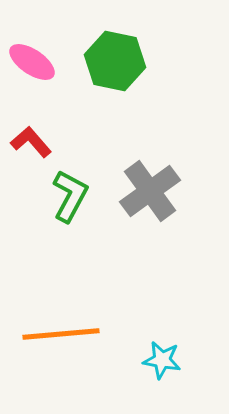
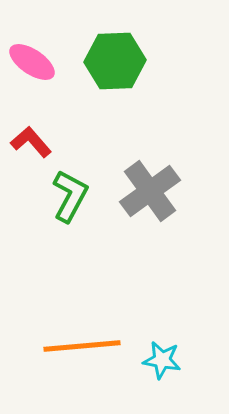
green hexagon: rotated 14 degrees counterclockwise
orange line: moved 21 px right, 12 px down
